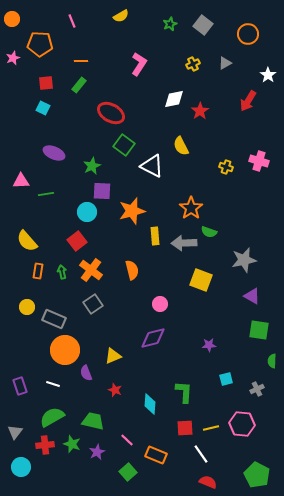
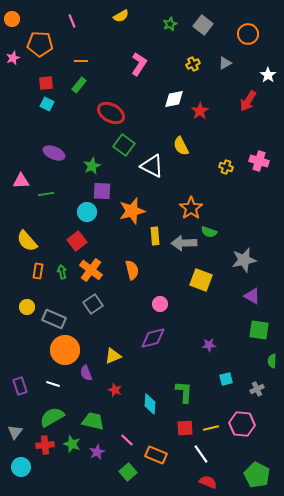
cyan square at (43, 108): moved 4 px right, 4 px up
